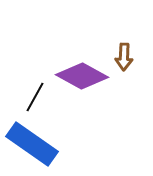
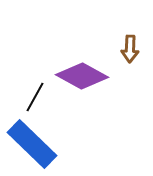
brown arrow: moved 6 px right, 8 px up
blue rectangle: rotated 9 degrees clockwise
